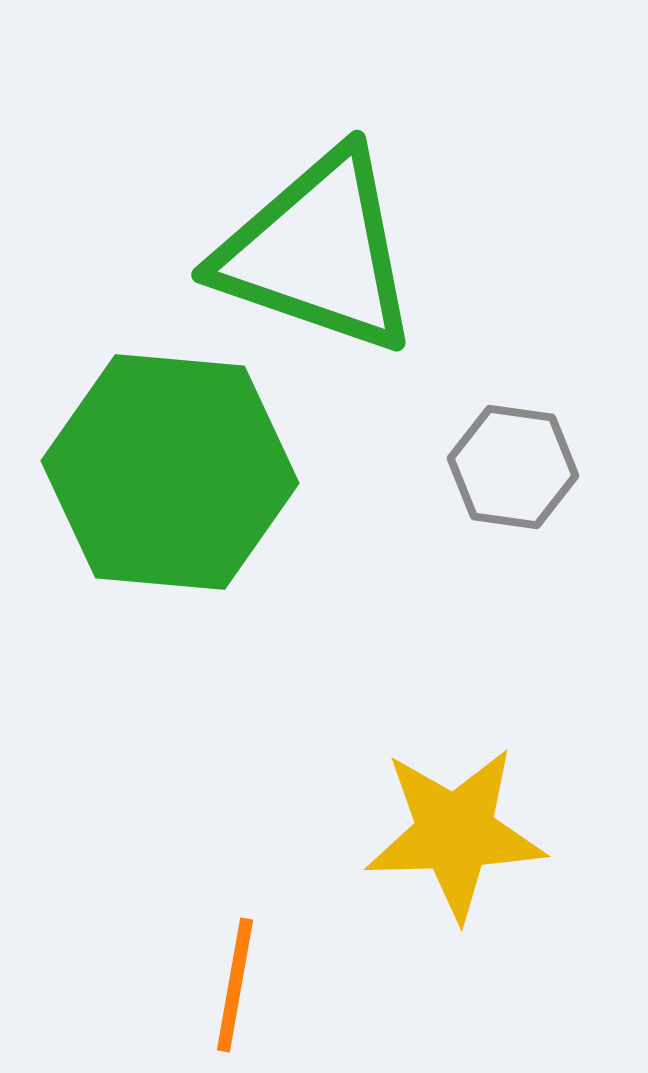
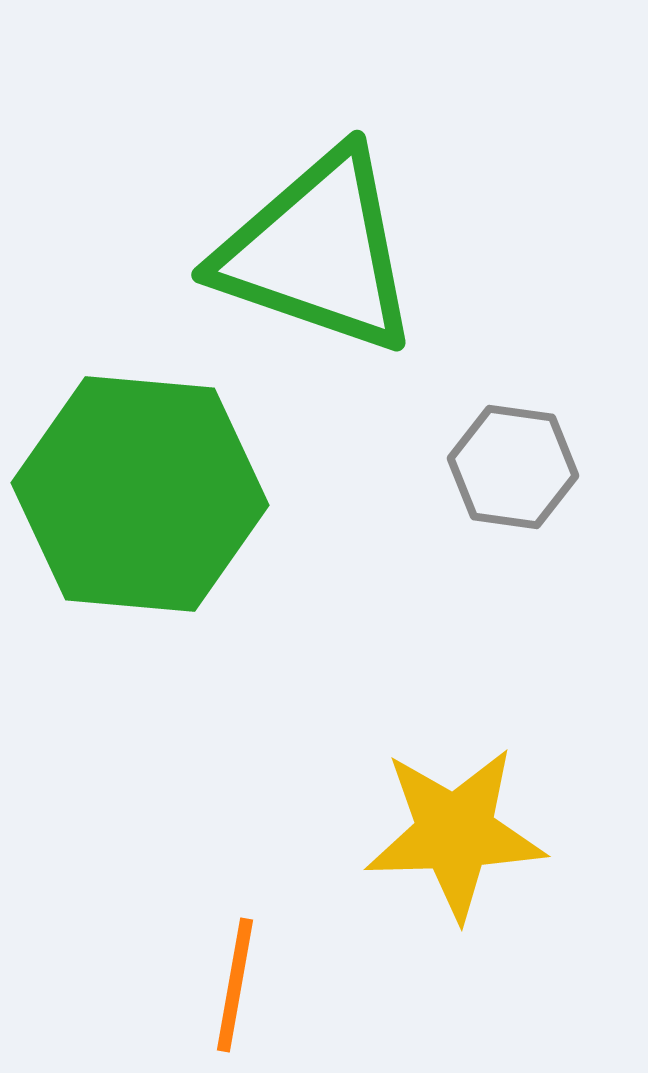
green hexagon: moved 30 px left, 22 px down
